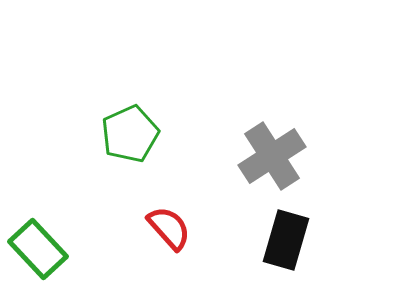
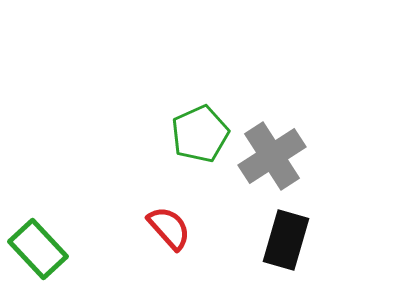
green pentagon: moved 70 px right
